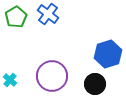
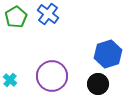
black circle: moved 3 px right
